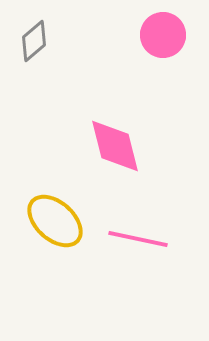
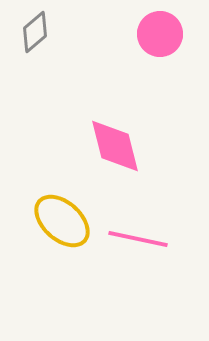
pink circle: moved 3 px left, 1 px up
gray diamond: moved 1 px right, 9 px up
yellow ellipse: moved 7 px right
